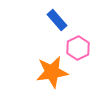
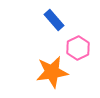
blue rectangle: moved 3 px left
